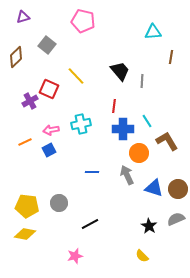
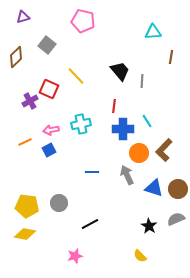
brown L-shape: moved 3 px left, 9 px down; rotated 105 degrees counterclockwise
yellow semicircle: moved 2 px left
